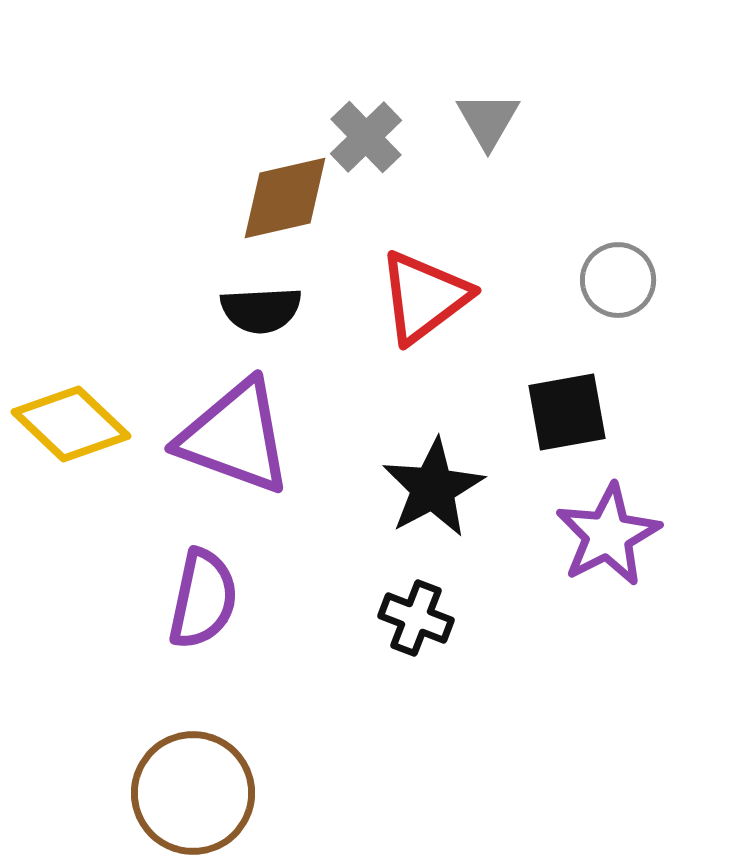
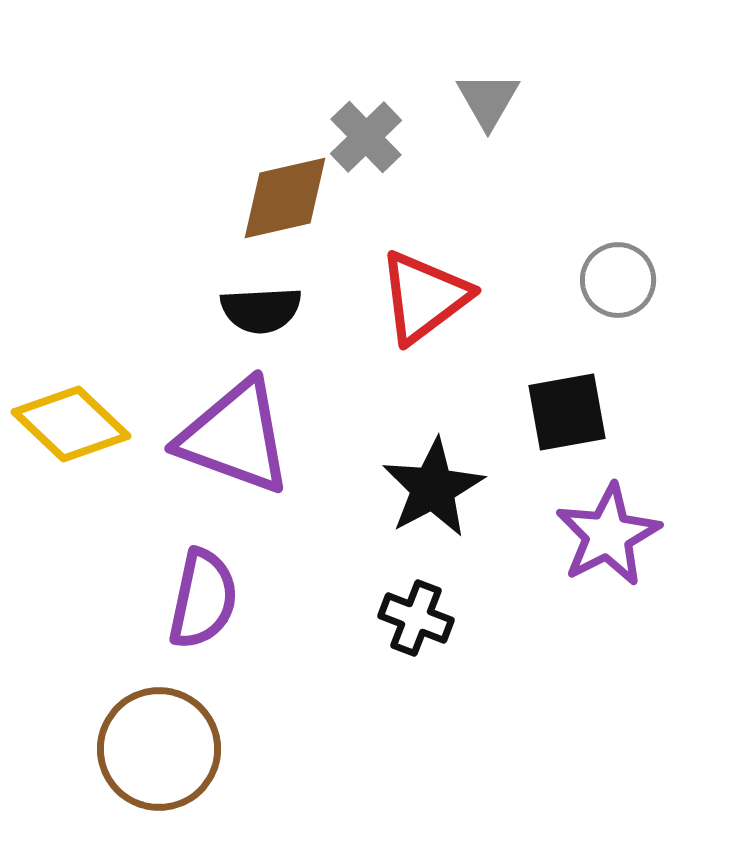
gray triangle: moved 20 px up
brown circle: moved 34 px left, 44 px up
